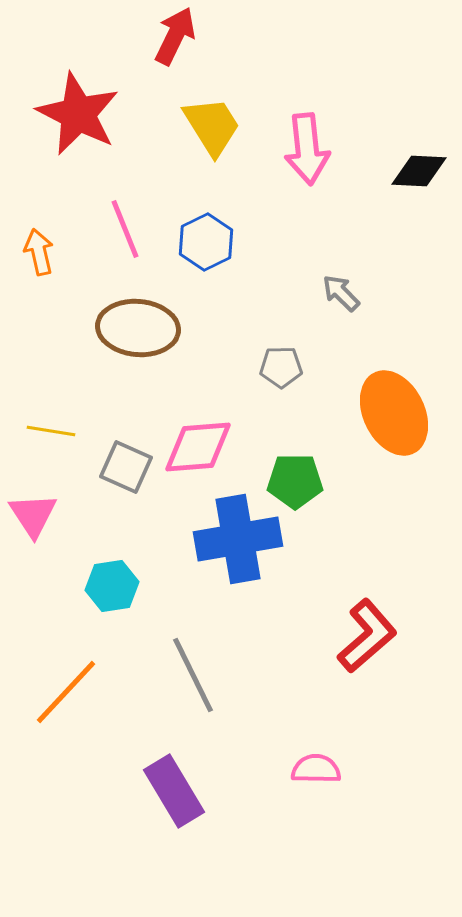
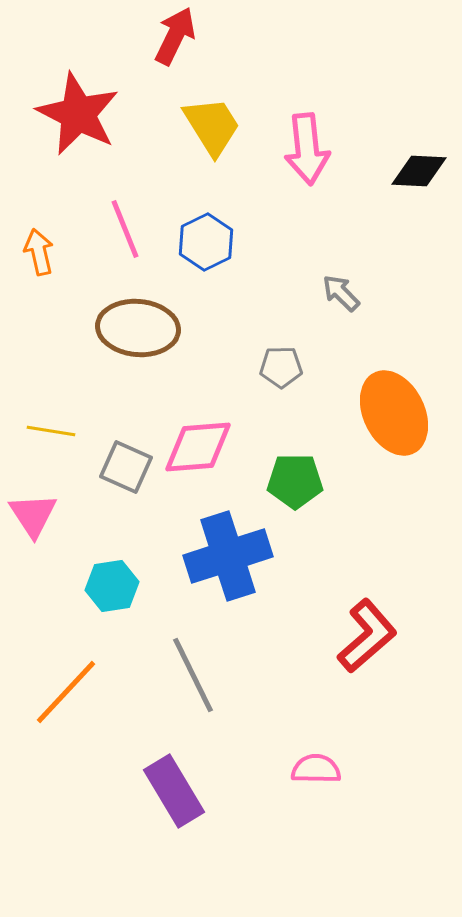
blue cross: moved 10 px left, 17 px down; rotated 8 degrees counterclockwise
